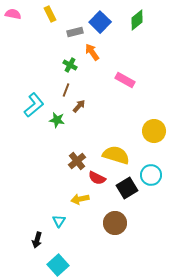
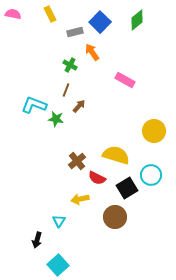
cyan L-shape: rotated 120 degrees counterclockwise
green star: moved 1 px left, 1 px up
brown circle: moved 6 px up
